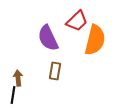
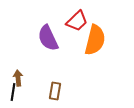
brown rectangle: moved 20 px down
black line: moved 3 px up
